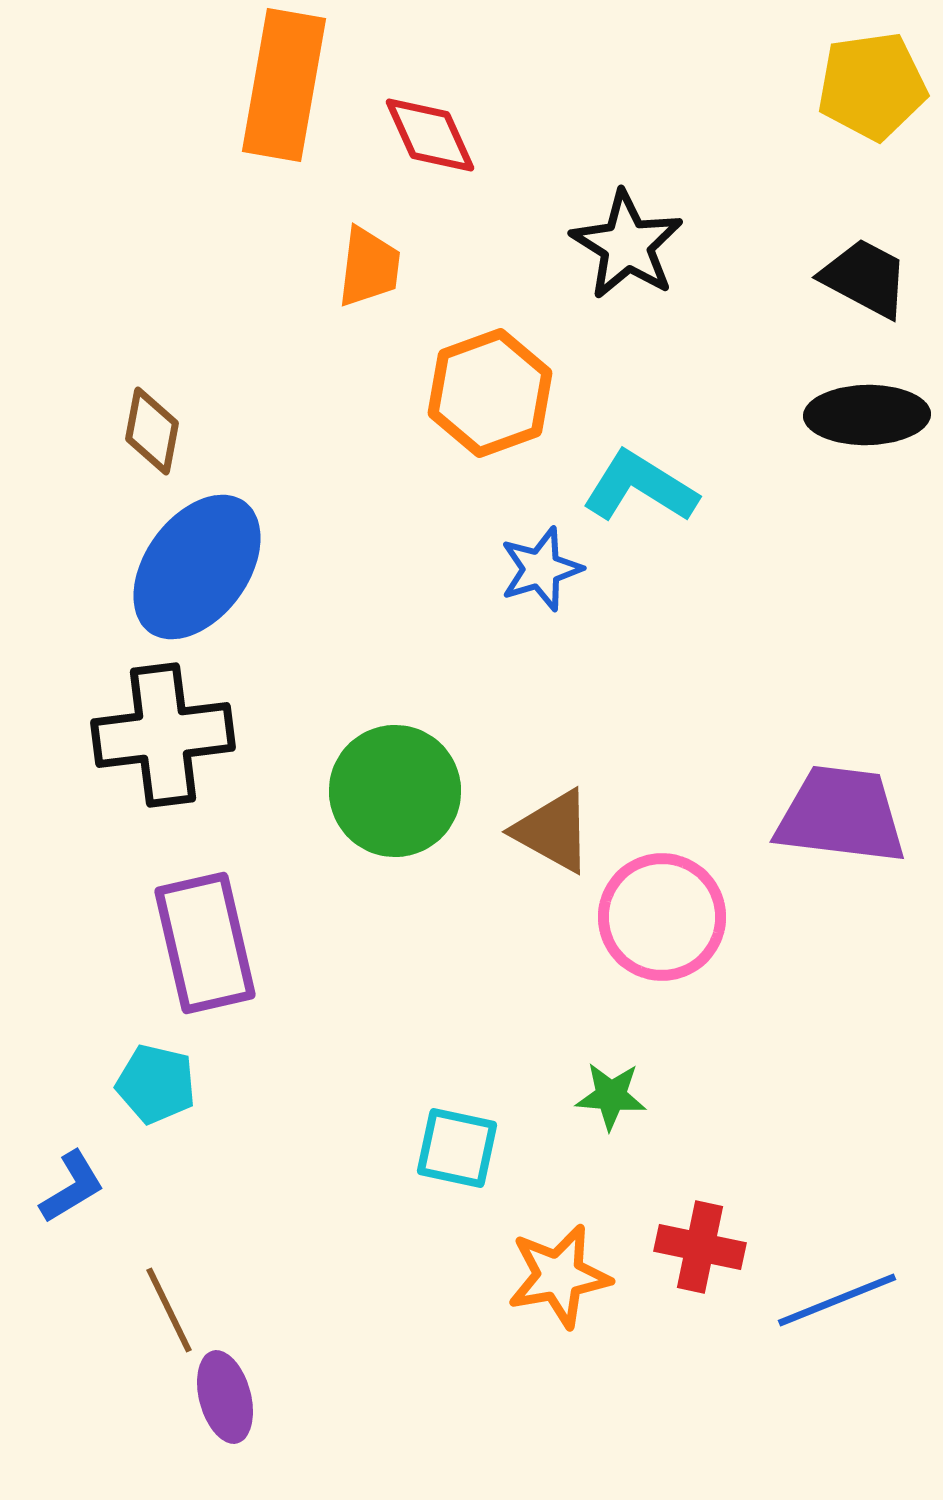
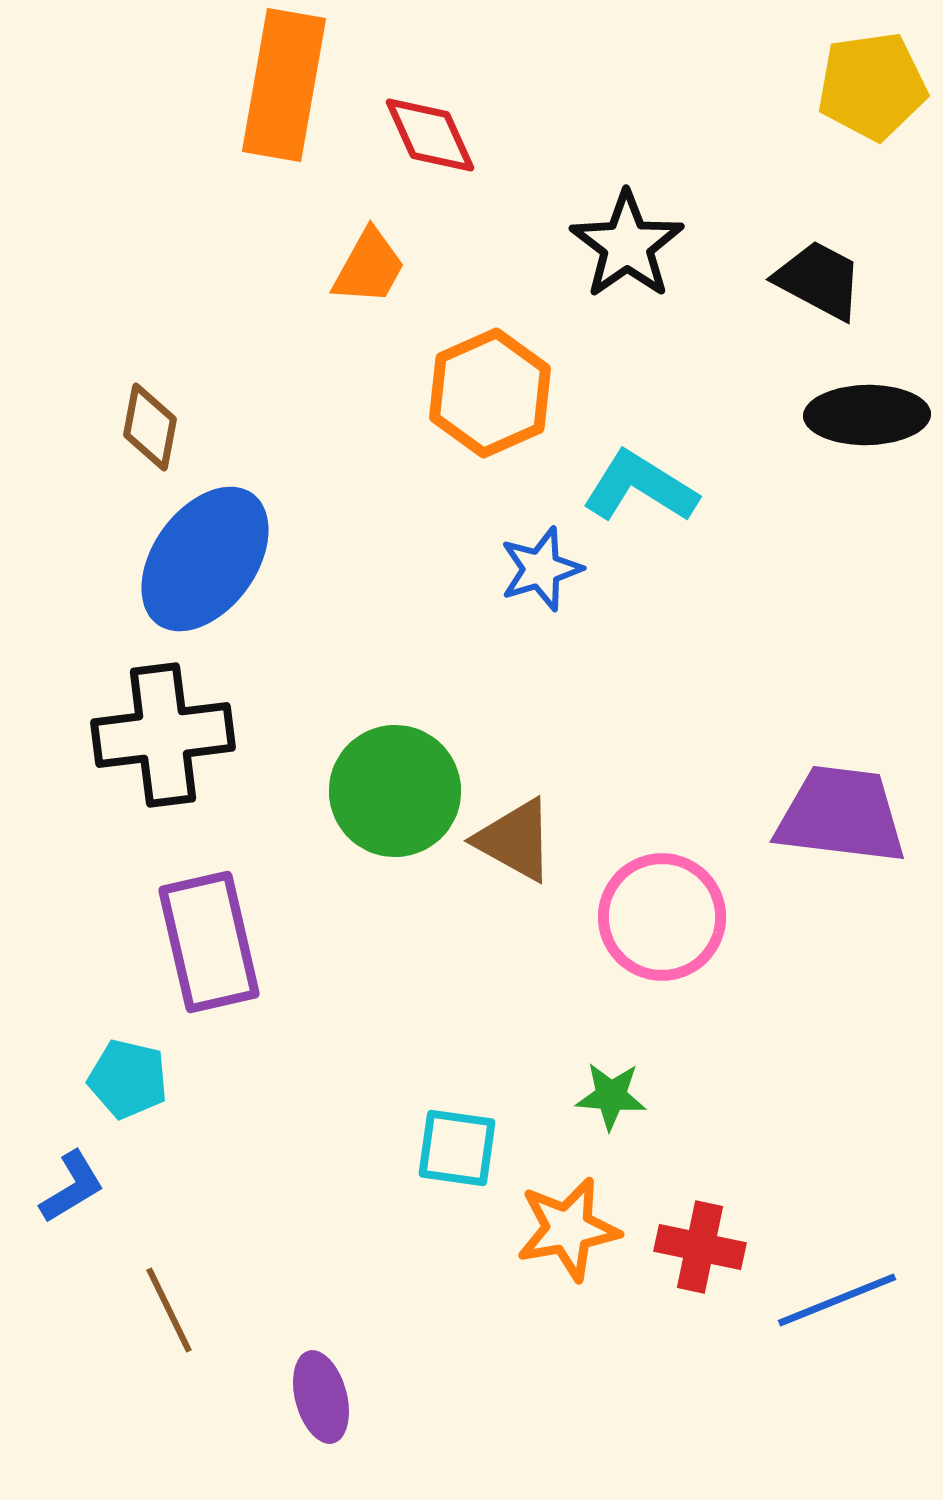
black star: rotated 5 degrees clockwise
orange trapezoid: rotated 22 degrees clockwise
black trapezoid: moved 46 px left, 2 px down
orange hexagon: rotated 4 degrees counterclockwise
brown diamond: moved 2 px left, 4 px up
blue ellipse: moved 8 px right, 8 px up
brown triangle: moved 38 px left, 9 px down
purple rectangle: moved 4 px right, 1 px up
cyan pentagon: moved 28 px left, 5 px up
cyan square: rotated 4 degrees counterclockwise
orange star: moved 9 px right, 47 px up
purple ellipse: moved 96 px right
